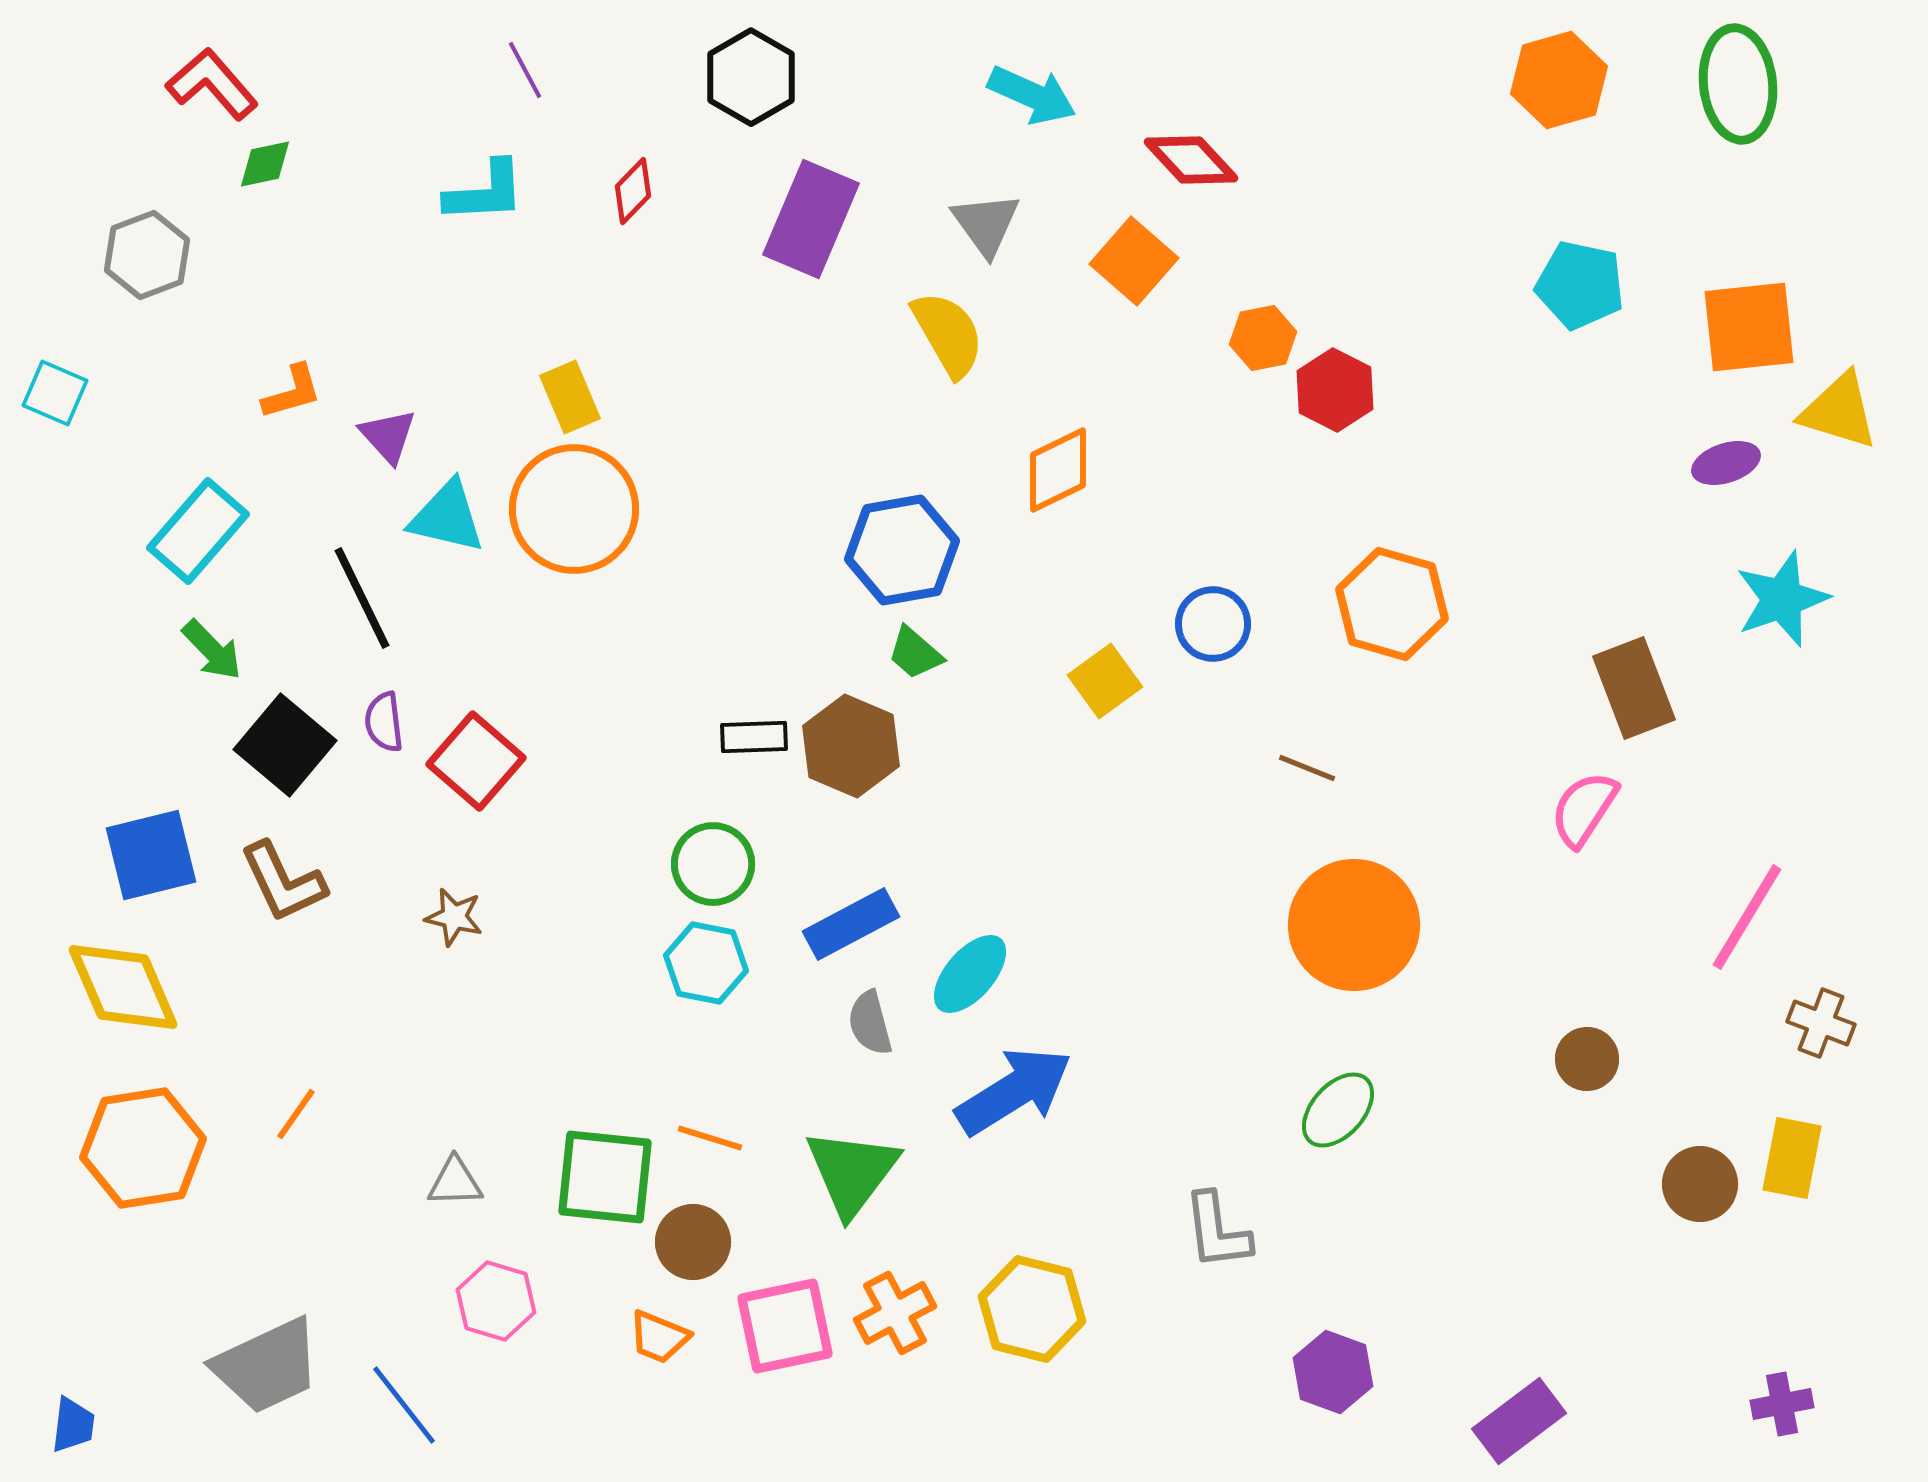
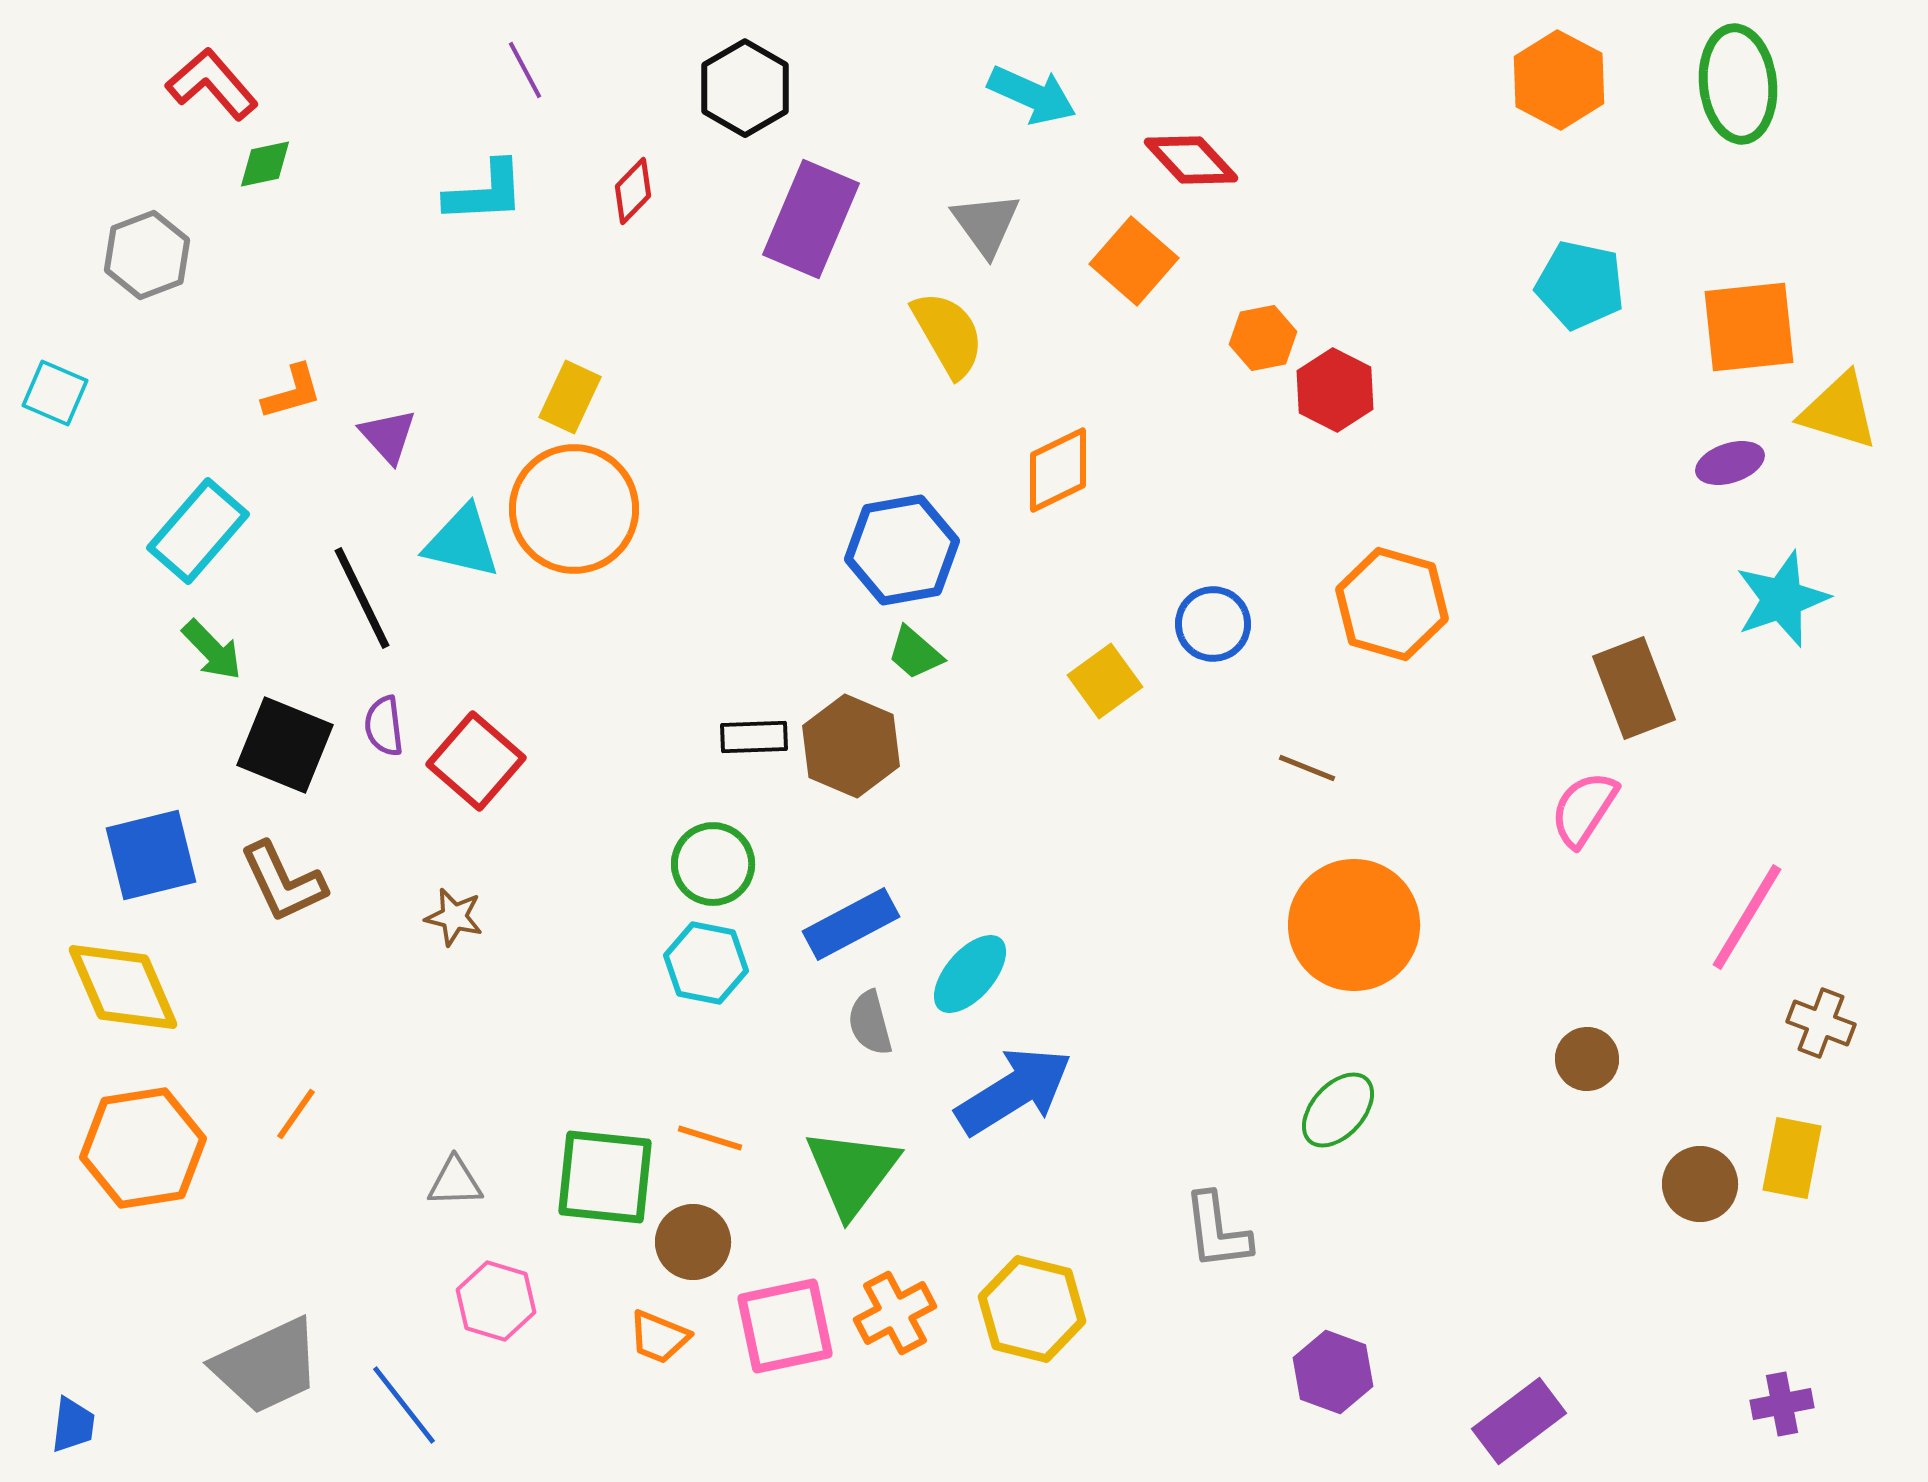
black hexagon at (751, 77): moved 6 px left, 11 px down
orange hexagon at (1559, 80): rotated 16 degrees counterclockwise
yellow rectangle at (570, 397): rotated 48 degrees clockwise
purple ellipse at (1726, 463): moved 4 px right
cyan triangle at (447, 517): moved 15 px right, 25 px down
purple semicircle at (384, 722): moved 4 px down
black square at (285, 745): rotated 18 degrees counterclockwise
